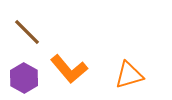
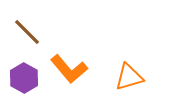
orange triangle: moved 2 px down
